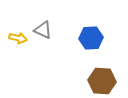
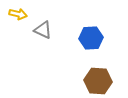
yellow arrow: moved 24 px up
brown hexagon: moved 4 px left
